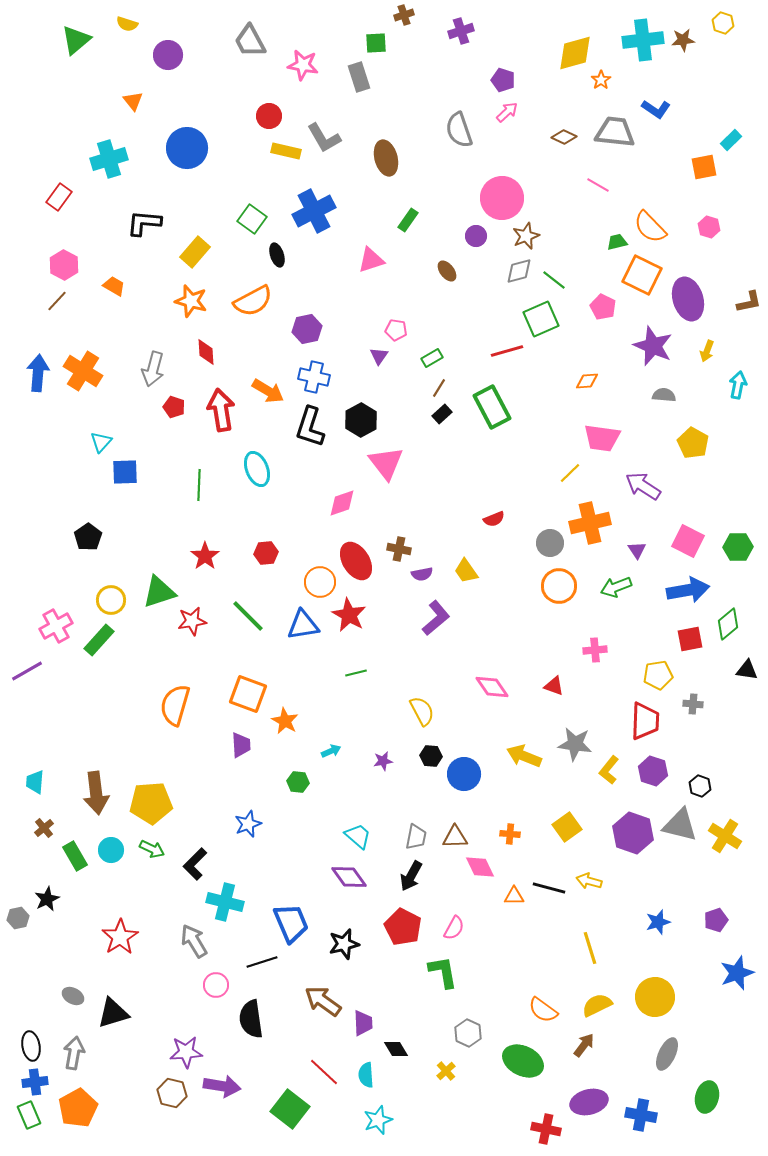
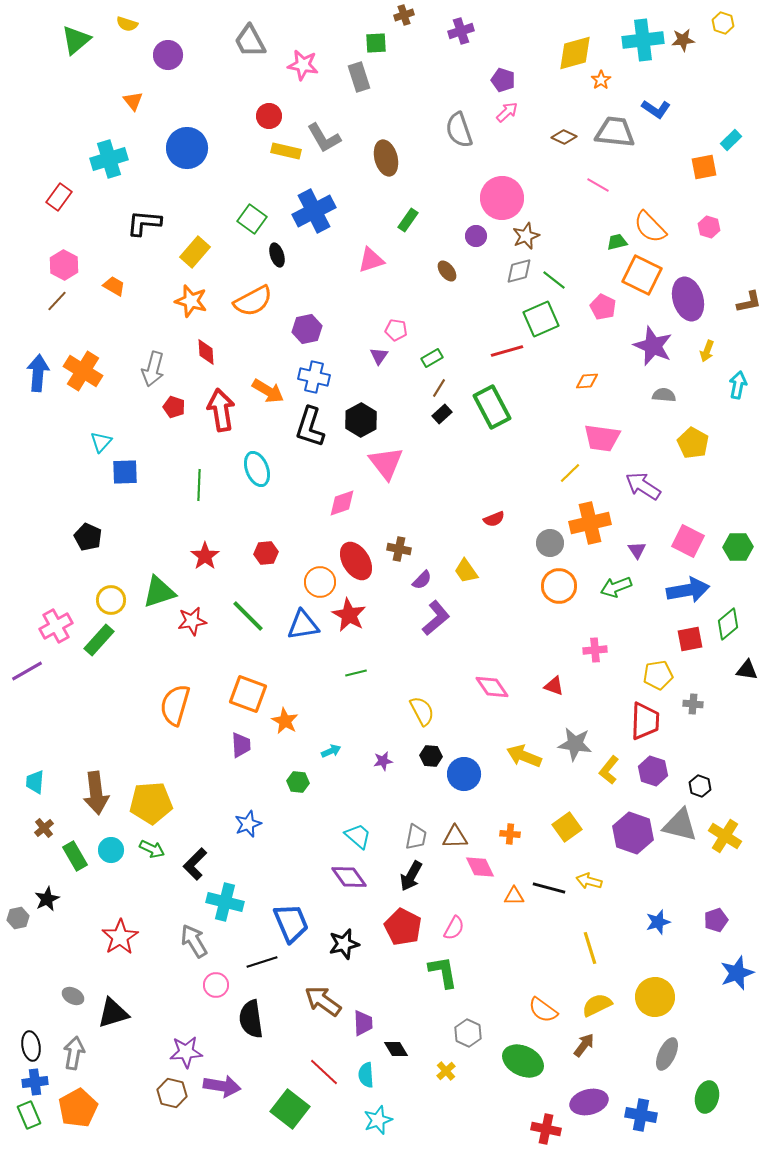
black pentagon at (88, 537): rotated 12 degrees counterclockwise
purple semicircle at (422, 574): moved 6 px down; rotated 35 degrees counterclockwise
